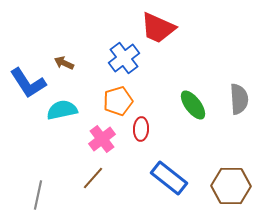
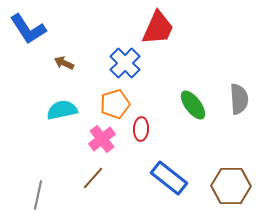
red trapezoid: rotated 90 degrees counterclockwise
blue cross: moved 1 px right, 5 px down; rotated 8 degrees counterclockwise
blue L-shape: moved 54 px up
orange pentagon: moved 3 px left, 3 px down
